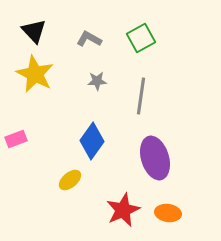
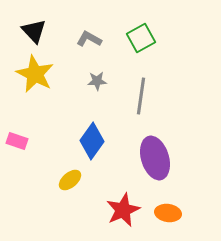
pink rectangle: moved 1 px right, 2 px down; rotated 40 degrees clockwise
